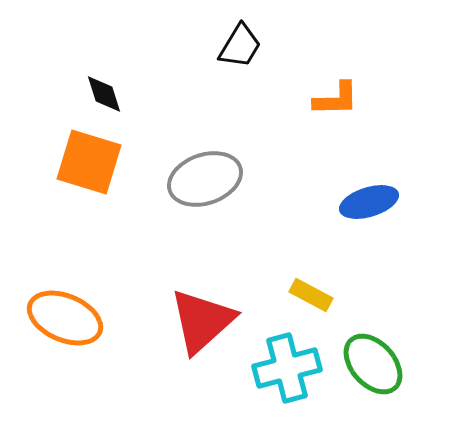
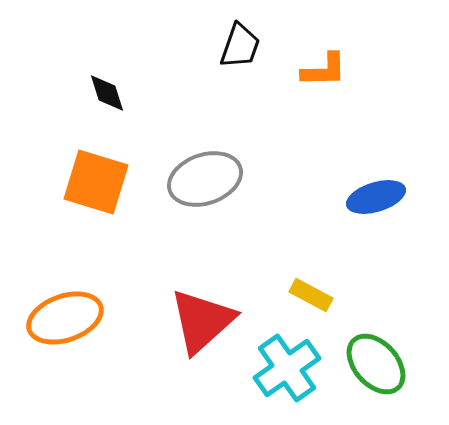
black trapezoid: rotated 12 degrees counterclockwise
black diamond: moved 3 px right, 1 px up
orange L-shape: moved 12 px left, 29 px up
orange square: moved 7 px right, 20 px down
blue ellipse: moved 7 px right, 5 px up
orange ellipse: rotated 42 degrees counterclockwise
green ellipse: moved 3 px right
cyan cross: rotated 20 degrees counterclockwise
